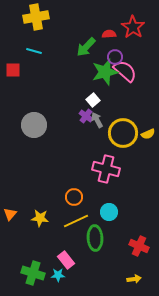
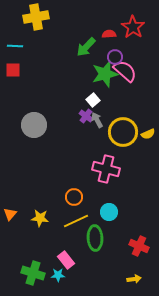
cyan line: moved 19 px left, 5 px up; rotated 14 degrees counterclockwise
green star: moved 2 px down
yellow circle: moved 1 px up
